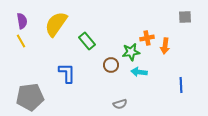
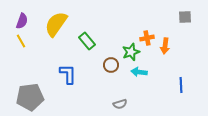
purple semicircle: rotated 28 degrees clockwise
green star: rotated 12 degrees counterclockwise
blue L-shape: moved 1 px right, 1 px down
